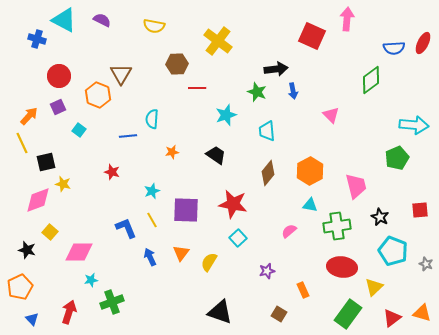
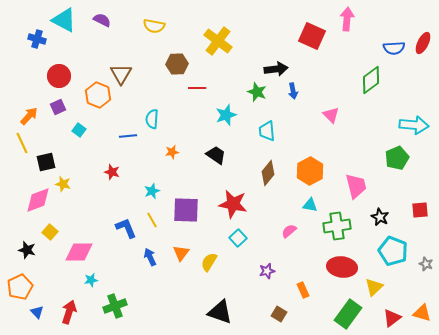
green cross at (112, 302): moved 3 px right, 4 px down
blue triangle at (32, 319): moved 5 px right, 7 px up
